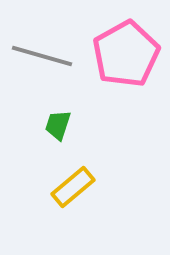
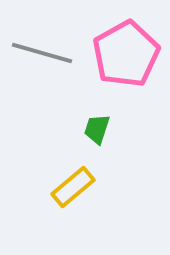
gray line: moved 3 px up
green trapezoid: moved 39 px right, 4 px down
